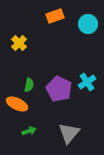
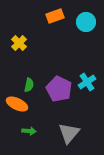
cyan circle: moved 2 px left, 2 px up
green arrow: rotated 24 degrees clockwise
